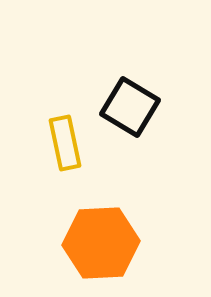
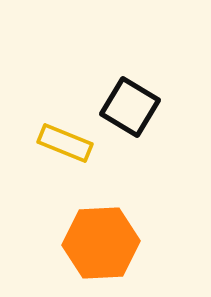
yellow rectangle: rotated 56 degrees counterclockwise
